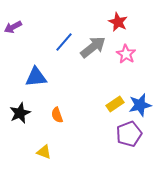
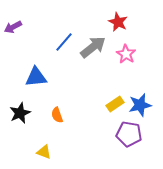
purple pentagon: rotated 30 degrees clockwise
